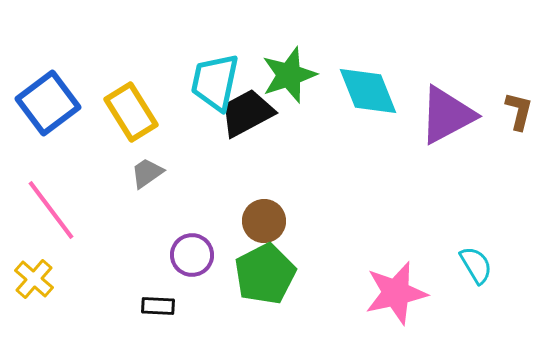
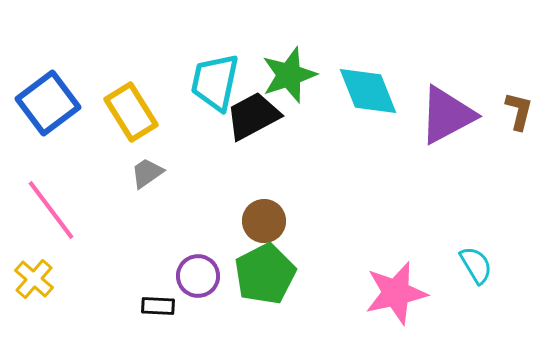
black trapezoid: moved 6 px right, 3 px down
purple circle: moved 6 px right, 21 px down
